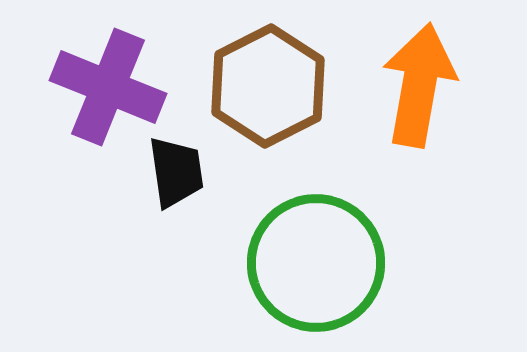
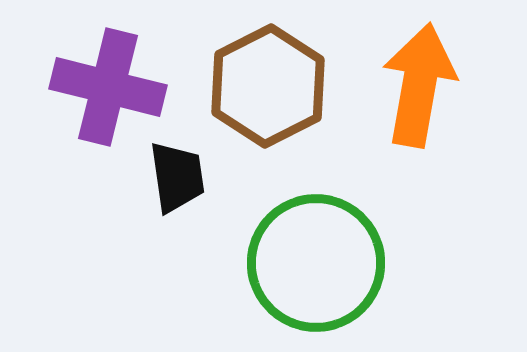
purple cross: rotated 8 degrees counterclockwise
black trapezoid: moved 1 px right, 5 px down
